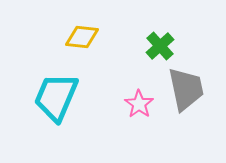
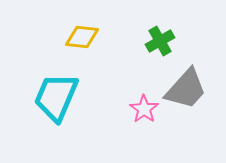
green cross: moved 5 px up; rotated 12 degrees clockwise
gray trapezoid: rotated 54 degrees clockwise
pink star: moved 5 px right, 5 px down
